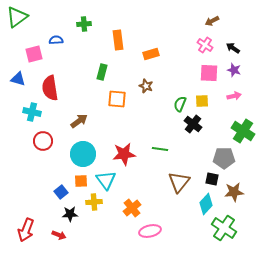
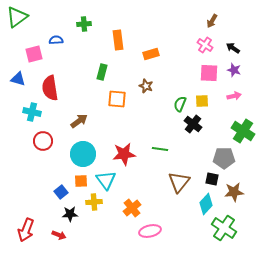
brown arrow at (212, 21): rotated 32 degrees counterclockwise
